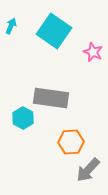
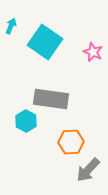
cyan square: moved 9 px left, 11 px down
gray rectangle: moved 1 px down
cyan hexagon: moved 3 px right, 3 px down
